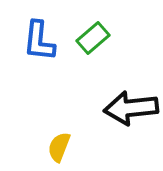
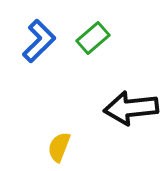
blue L-shape: rotated 141 degrees counterclockwise
